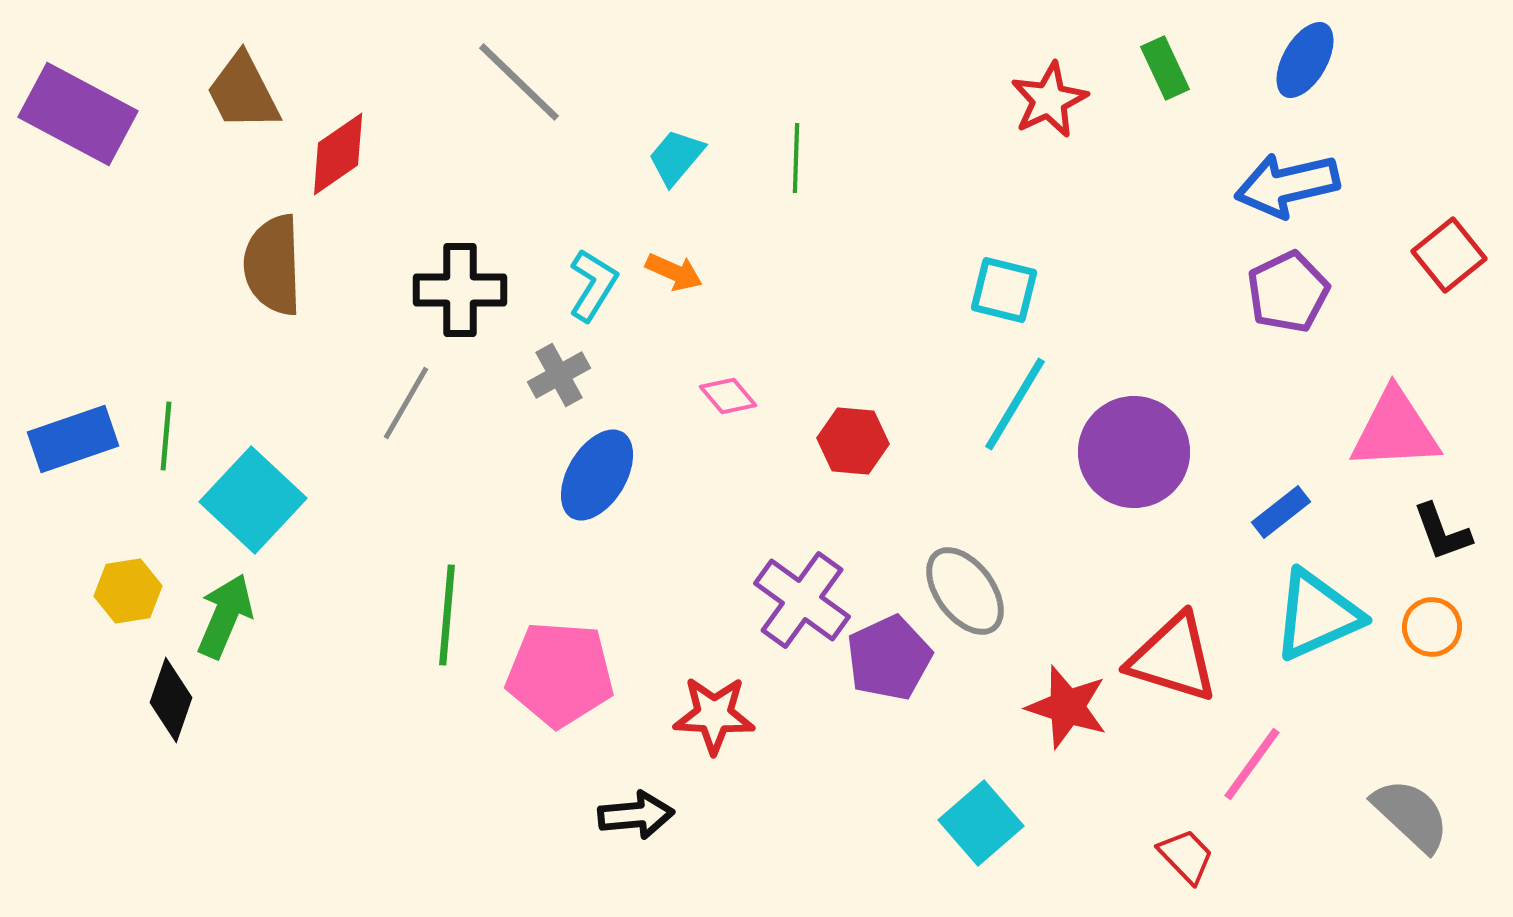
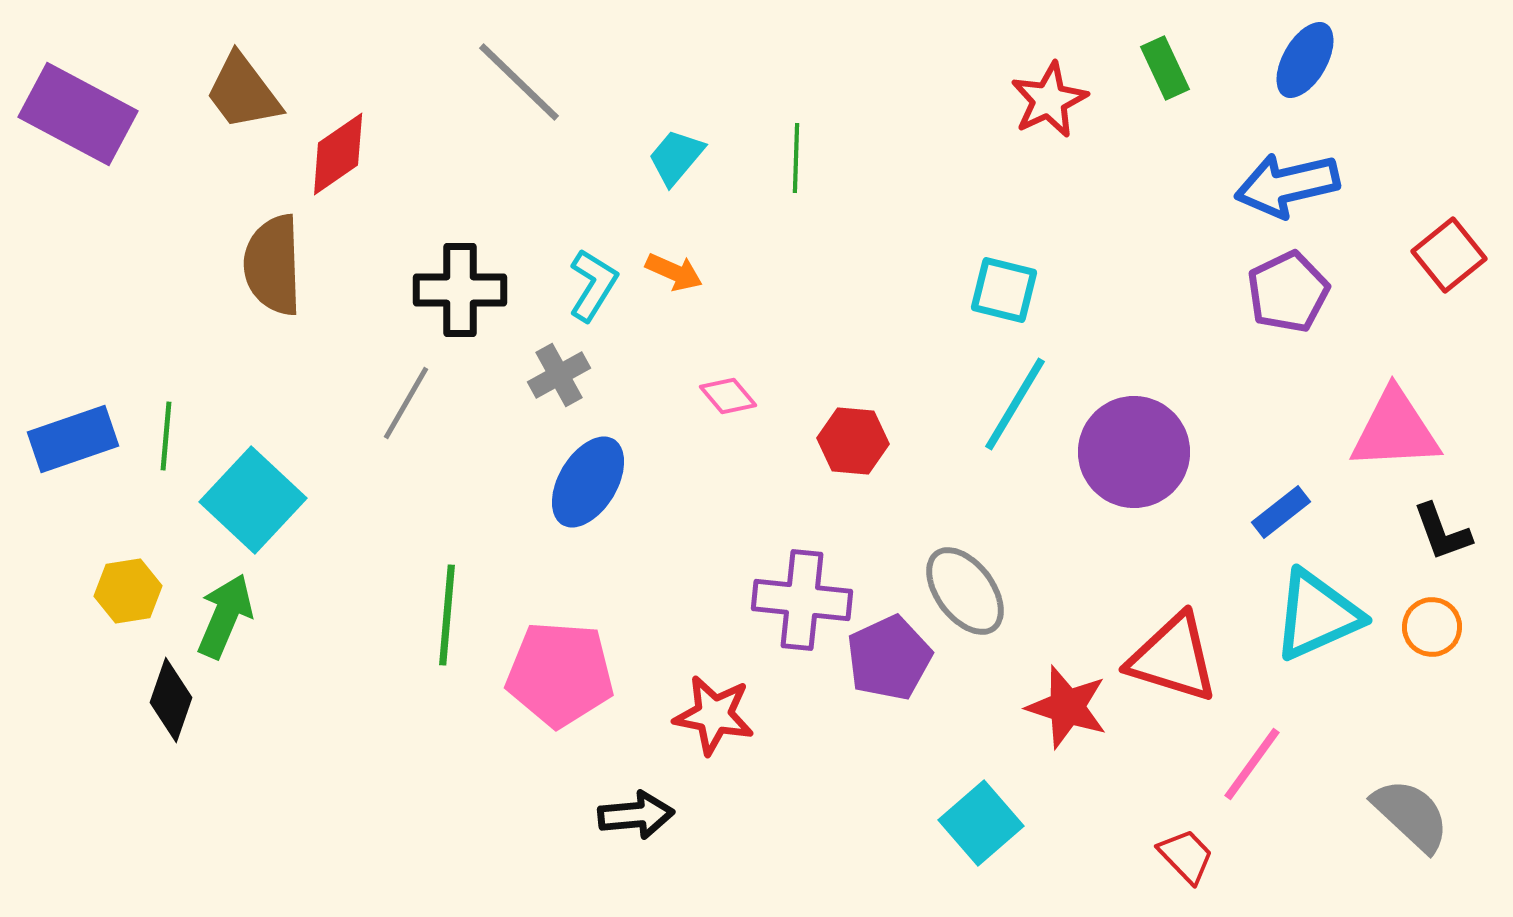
brown trapezoid at (243, 92): rotated 10 degrees counterclockwise
blue ellipse at (597, 475): moved 9 px left, 7 px down
purple cross at (802, 600): rotated 30 degrees counterclockwise
red star at (714, 715): rotated 8 degrees clockwise
